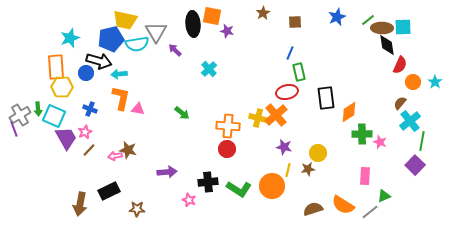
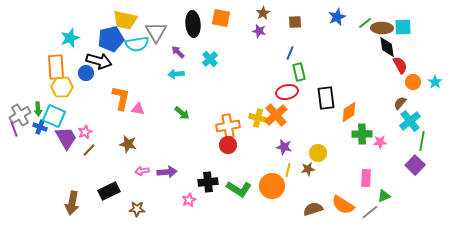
orange square at (212, 16): moved 9 px right, 2 px down
green line at (368, 20): moved 3 px left, 3 px down
purple star at (227, 31): moved 32 px right
black diamond at (387, 45): moved 2 px down
purple arrow at (175, 50): moved 3 px right, 2 px down
red semicircle at (400, 65): rotated 54 degrees counterclockwise
cyan cross at (209, 69): moved 1 px right, 10 px up
cyan arrow at (119, 74): moved 57 px right
blue cross at (90, 109): moved 50 px left, 18 px down
orange cross at (228, 126): rotated 15 degrees counterclockwise
pink star at (380, 142): rotated 24 degrees counterclockwise
red circle at (227, 149): moved 1 px right, 4 px up
brown star at (128, 150): moved 6 px up
pink arrow at (115, 156): moved 27 px right, 15 px down
pink rectangle at (365, 176): moved 1 px right, 2 px down
pink star at (189, 200): rotated 24 degrees clockwise
brown arrow at (80, 204): moved 8 px left, 1 px up
